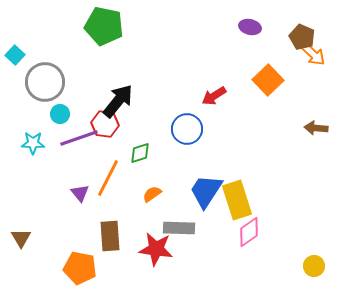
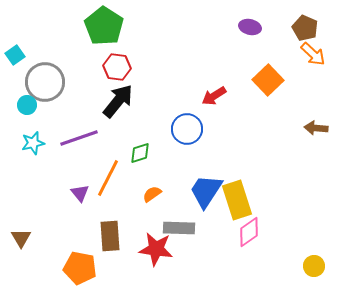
green pentagon: rotated 21 degrees clockwise
brown pentagon: moved 3 px right, 9 px up
cyan square: rotated 12 degrees clockwise
cyan circle: moved 33 px left, 9 px up
red hexagon: moved 12 px right, 57 px up
cyan star: rotated 15 degrees counterclockwise
